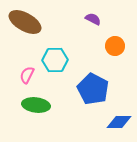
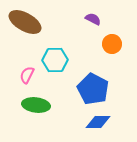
orange circle: moved 3 px left, 2 px up
blue diamond: moved 21 px left
